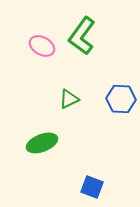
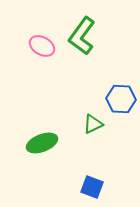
green triangle: moved 24 px right, 25 px down
